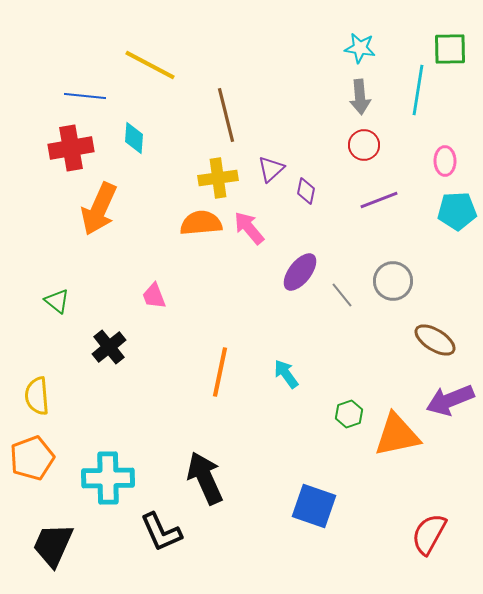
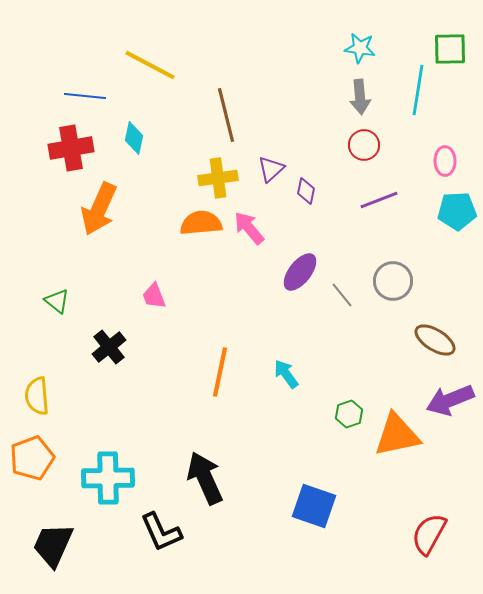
cyan diamond: rotated 8 degrees clockwise
